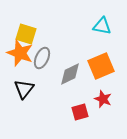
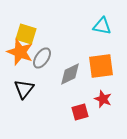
orange star: moved 1 px up
gray ellipse: rotated 10 degrees clockwise
orange square: rotated 16 degrees clockwise
